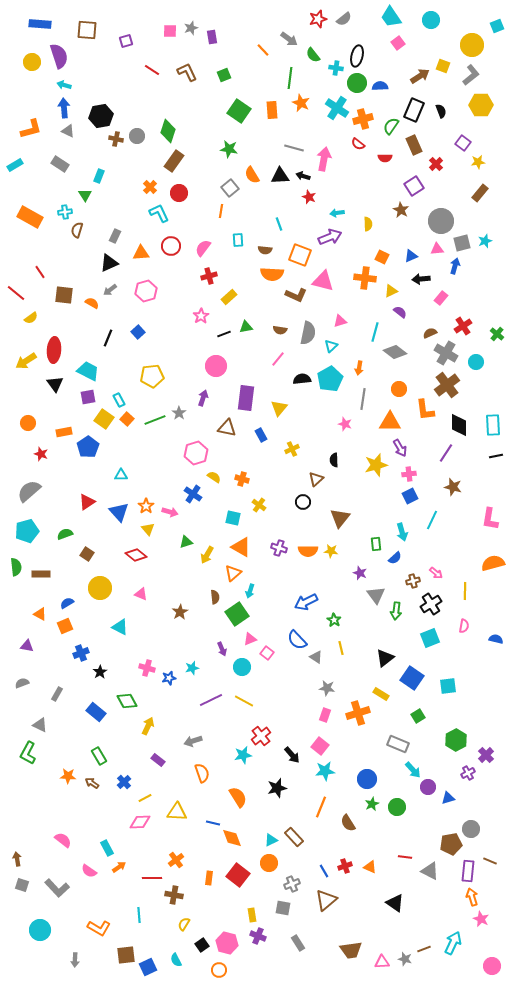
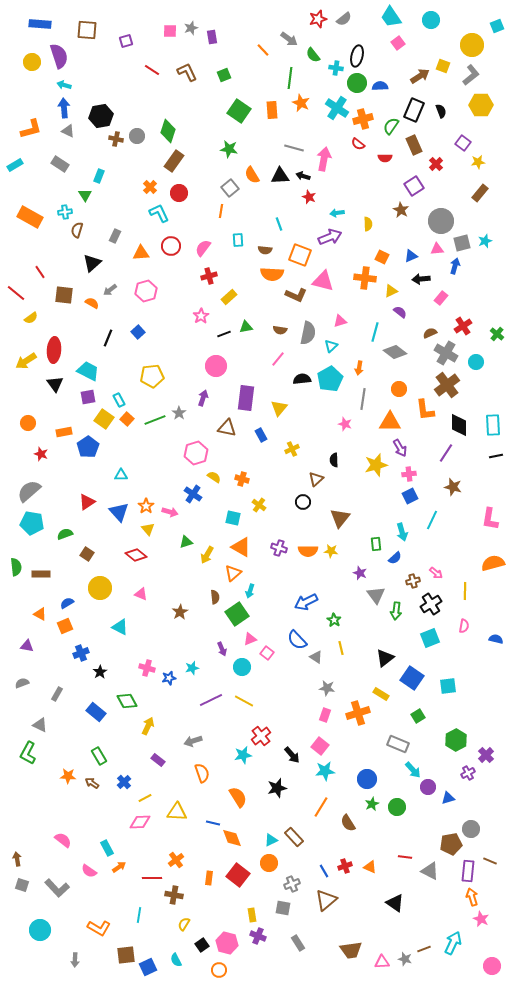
black triangle at (109, 263): moved 17 px left; rotated 18 degrees counterclockwise
cyan pentagon at (27, 531): moved 5 px right, 8 px up; rotated 25 degrees clockwise
orange line at (321, 807): rotated 10 degrees clockwise
cyan line at (139, 915): rotated 14 degrees clockwise
